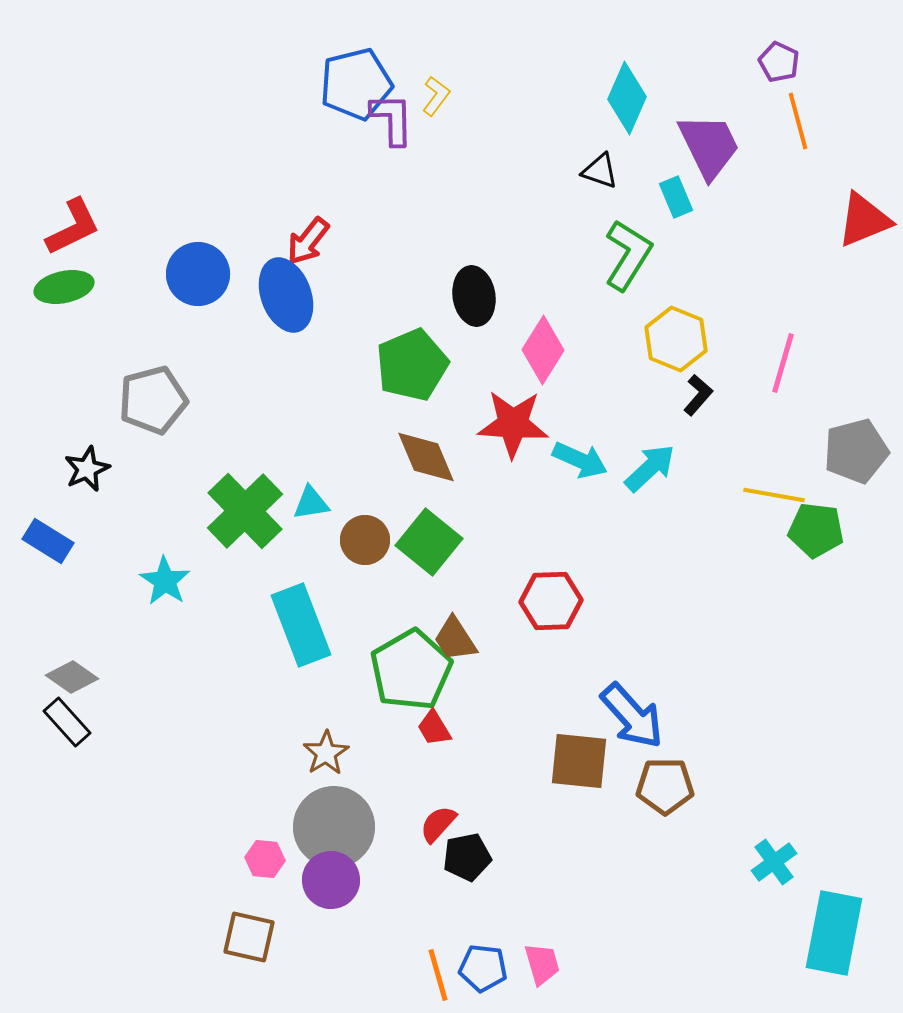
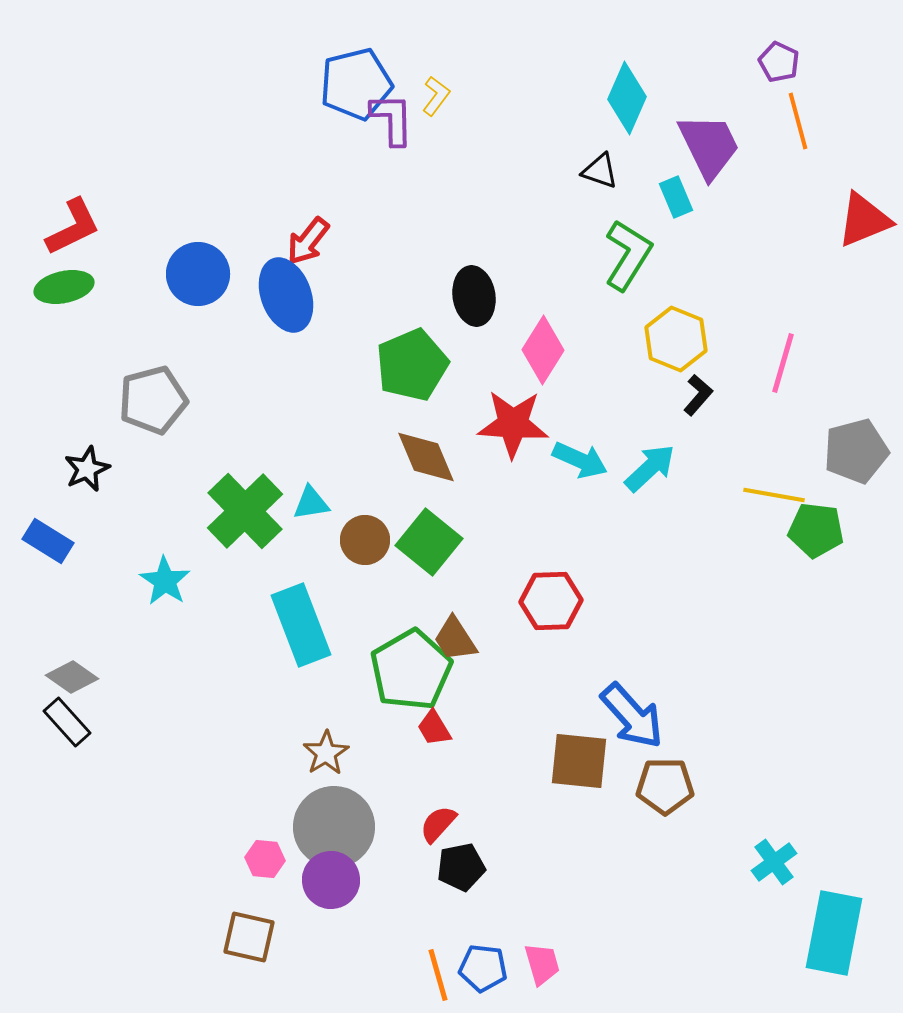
black pentagon at (467, 857): moved 6 px left, 10 px down
